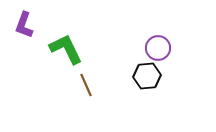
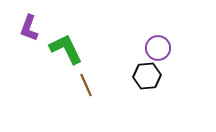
purple L-shape: moved 5 px right, 3 px down
